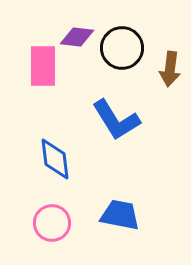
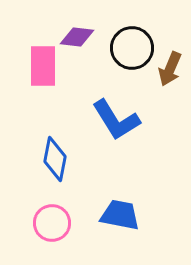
black circle: moved 10 px right
brown arrow: rotated 16 degrees clockwise
blue diamond: rotated 18 degrees clockwise
